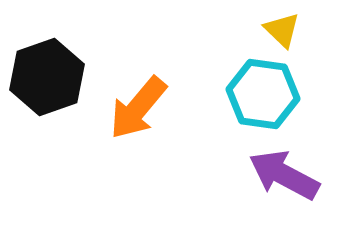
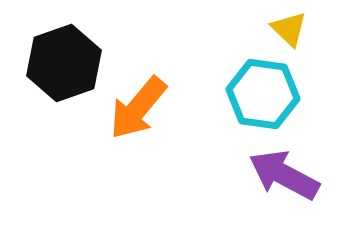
yellow triangle: moved 7 px right, 1 px up
black hexagon: moved 17 px right, 14 px up
